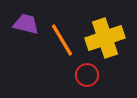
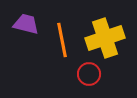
orange line: rotated 20 degrees clockwise
red circle: moved 2 px right, 1 px up
